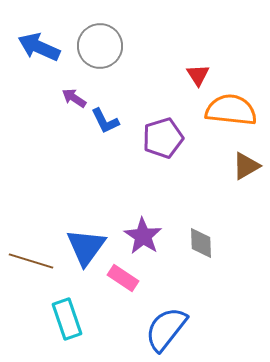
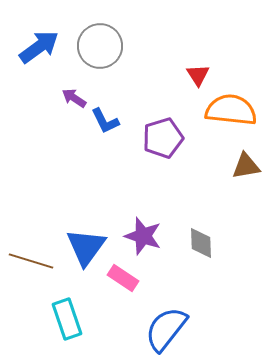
blue arrow: rotated 120 degrees clockwise
brown triangle: rotated 20 degrees clockwise
purple star: rotated 15 degrees counterclockwise
